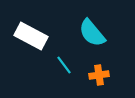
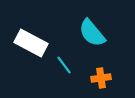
white rectangle: moved 7 px down
orange cross: moved 2 px right, 3 px down
